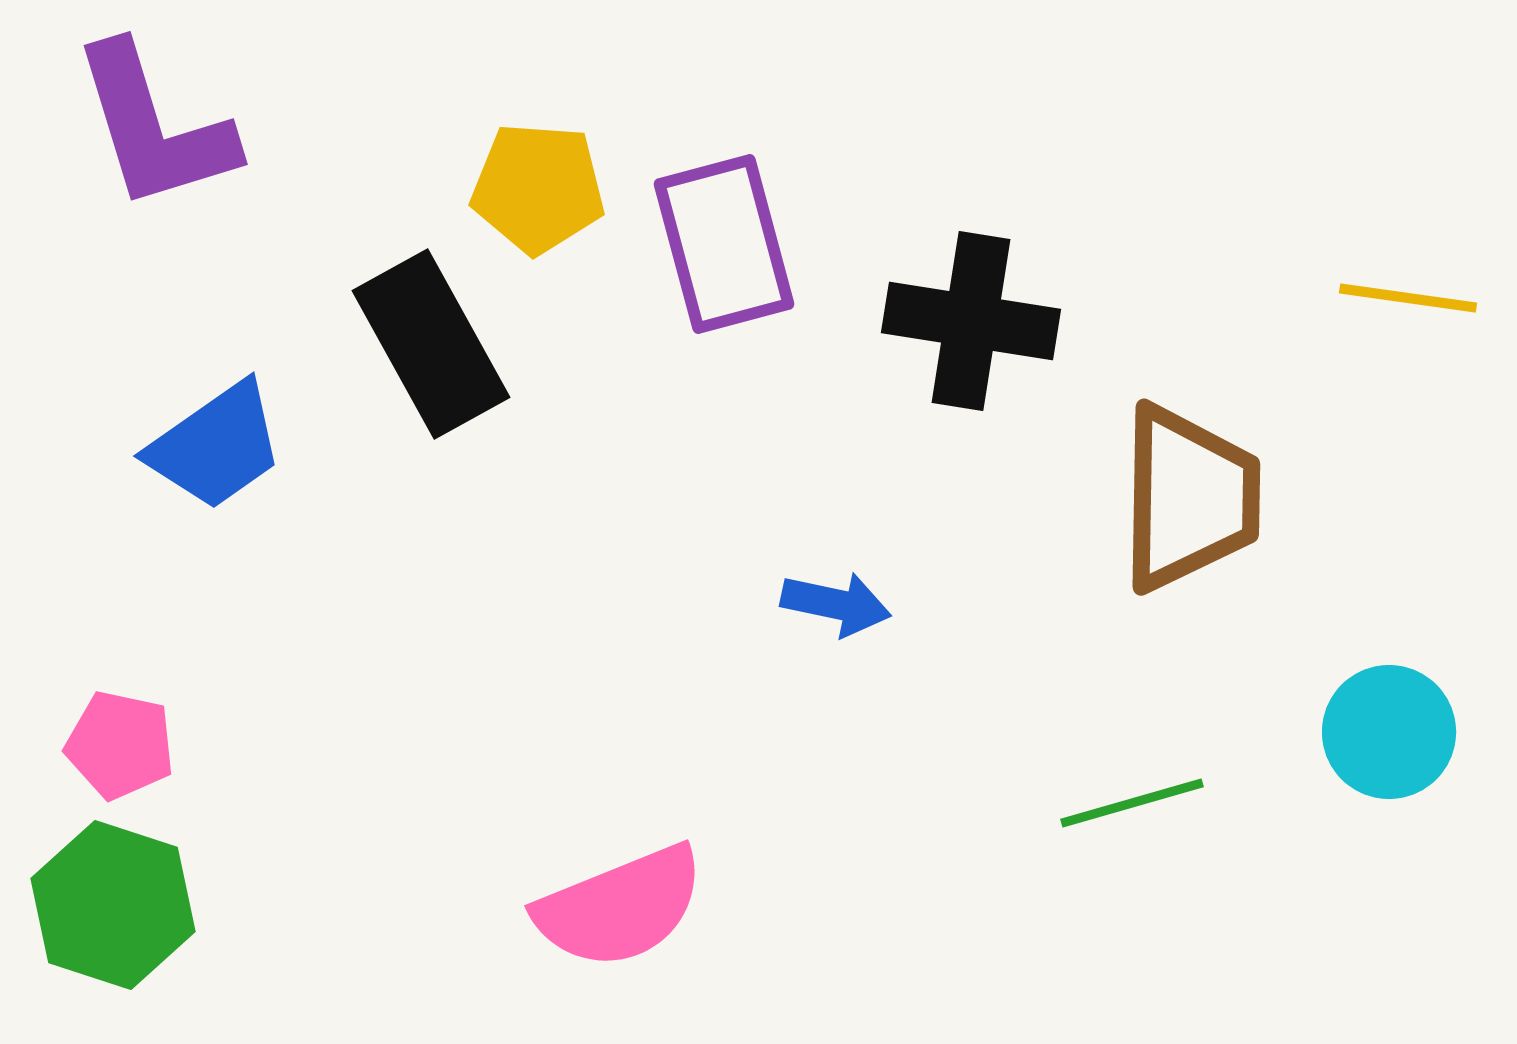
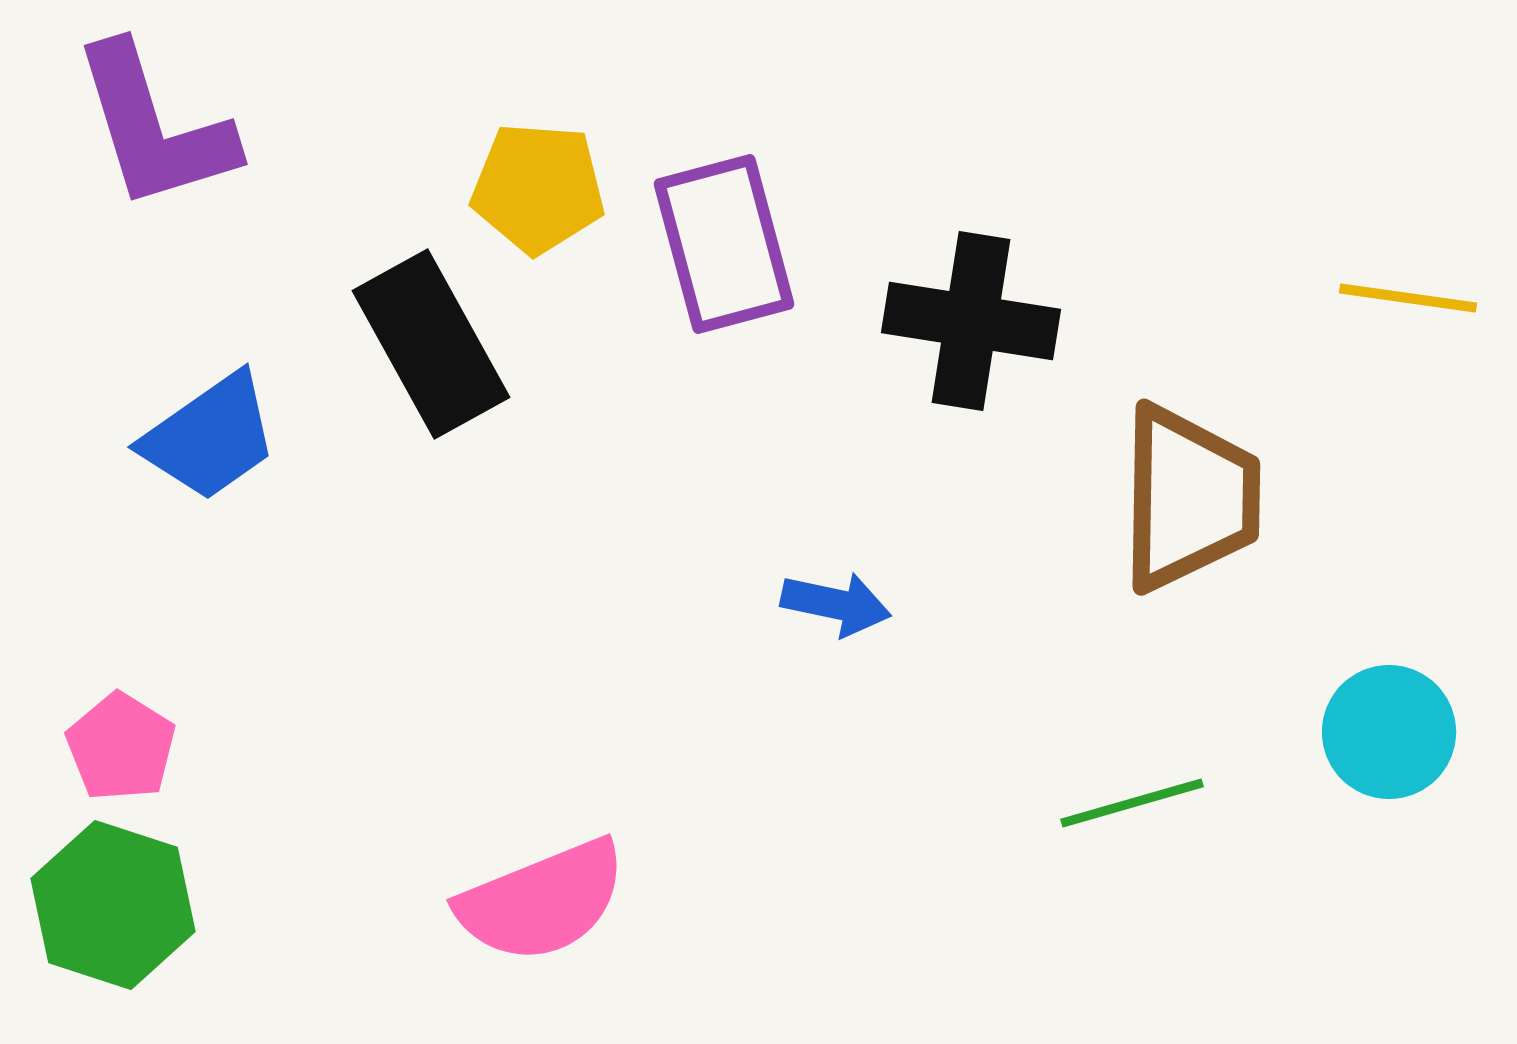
blue trapezoid: moved 6 px left, 9 px up
pink pentagon: moved 1 px right, 2 px down; rotated 20 degrees clockwise
pink semicircle: moved 78 px left, 6 px up
